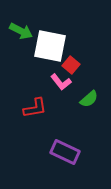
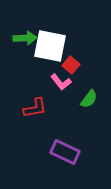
green arrow: moved 4 px right, 7 px down; rotated 30 degrees counterclockwise
green semicircle: rotated 12 degrees counterclockwise
